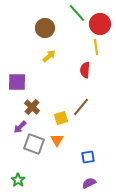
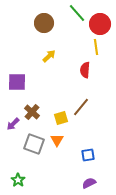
brown circle: moved 1 px left, 5 px up
brown cross: moved 5 px down
purple arrow: moved 7 px left, 3 px up
blue square: moved 2 px up
